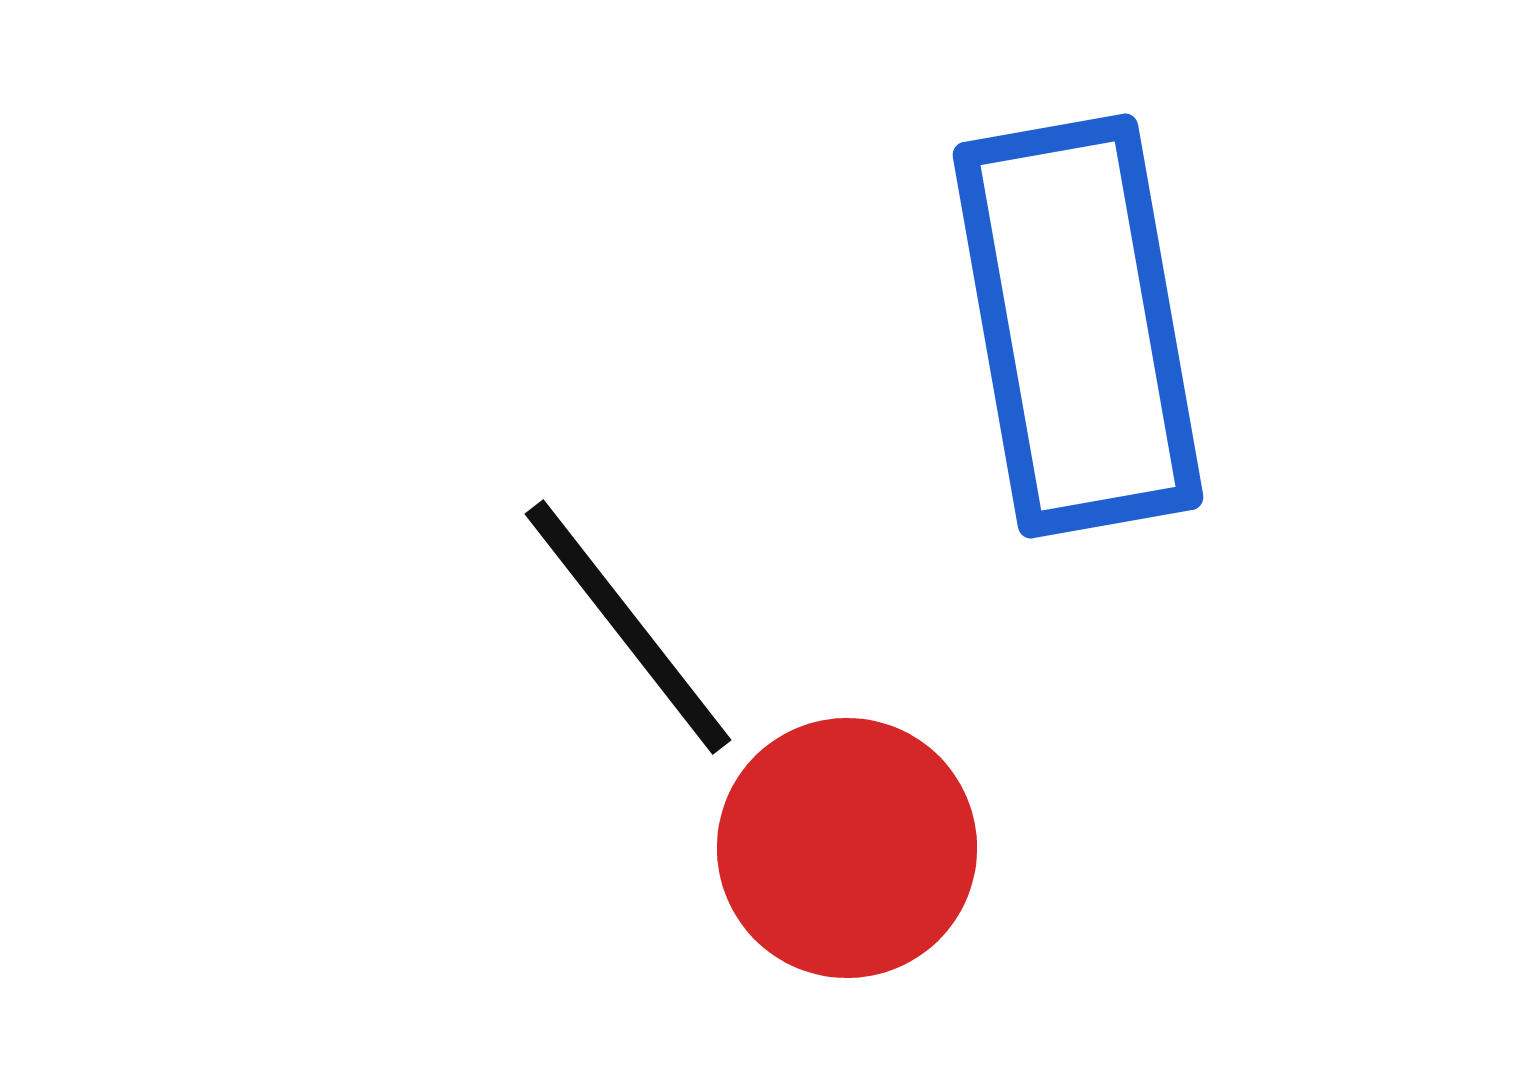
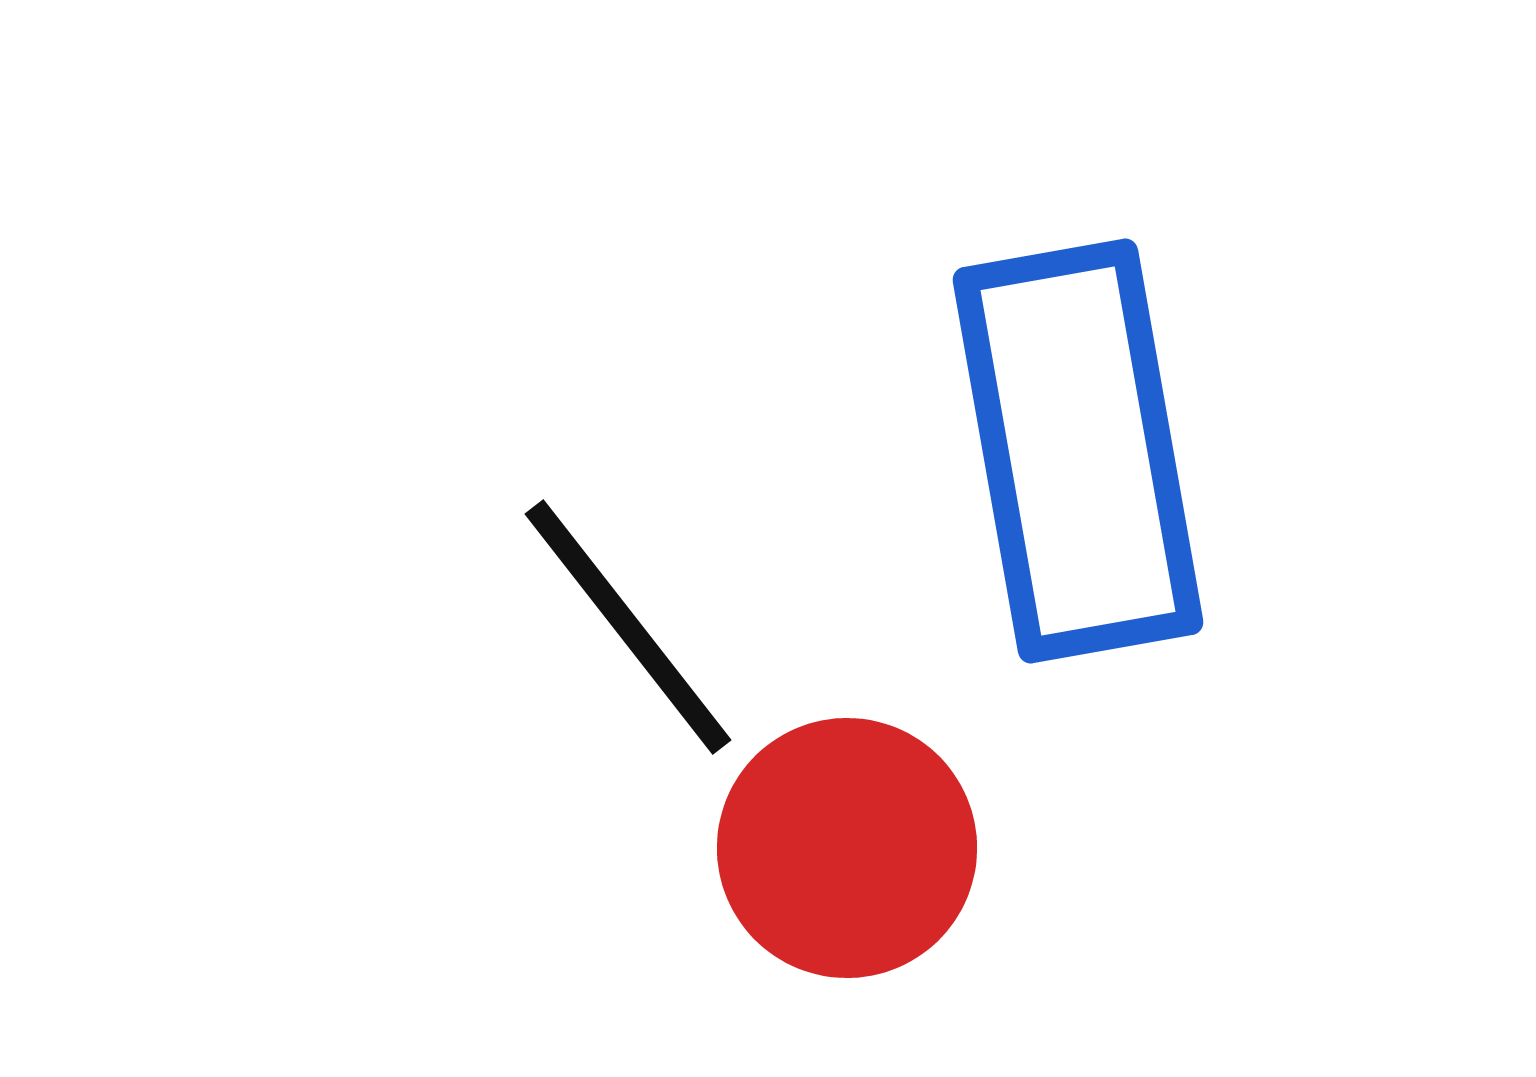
blue rectangle: moved 125 px down
